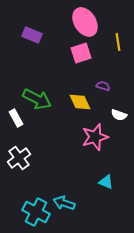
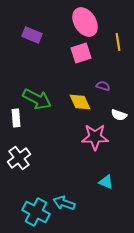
white rectangle: rotated 24 degrees clockwise
pink star: rotated 16 degrees clockwise
